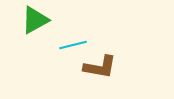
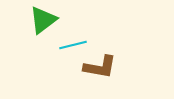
green triangle: moved 8 px right; rotated 8 degrees counterclockwise
